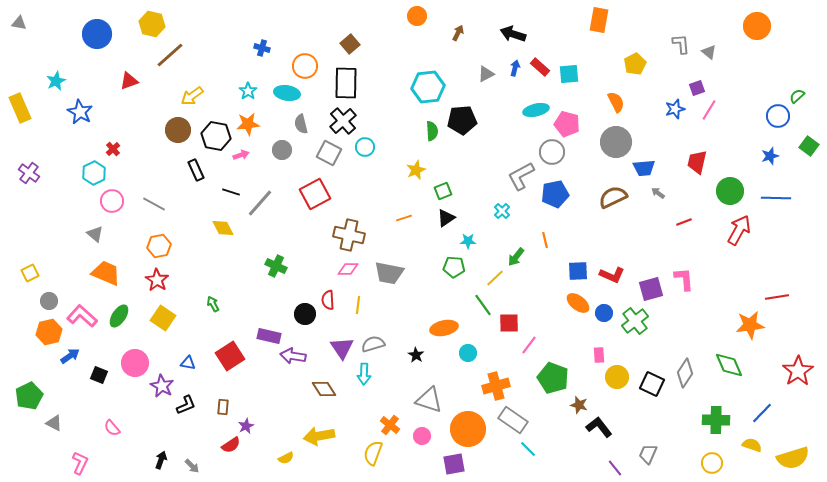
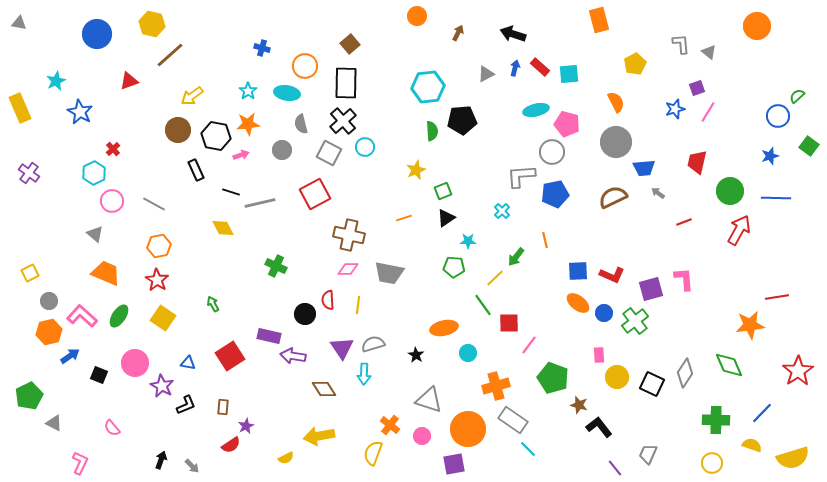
orange rectangle at (599, 20): rotated 25 degrees counterclockwise
pink line at (709, 110): moved 1 px left, 2 px down
gray L-shape at (521, 176): rotated 24 degrees clockwise
gray line at (260, 203): rotated 36 degrees clockwise
